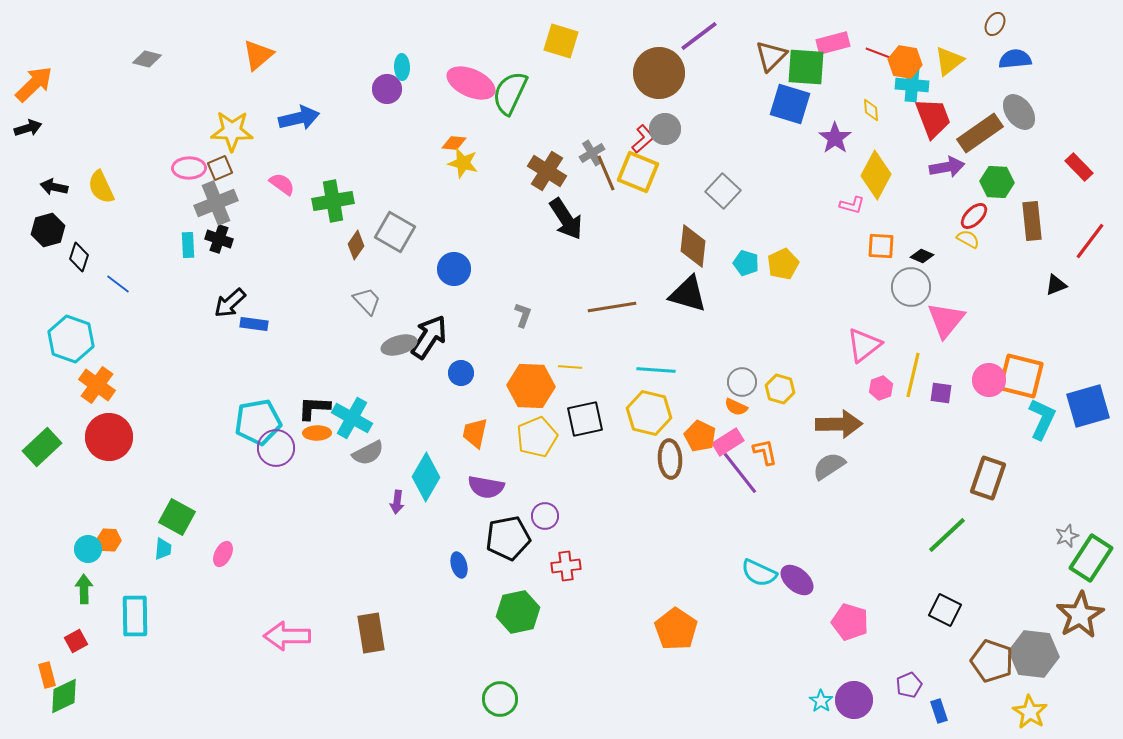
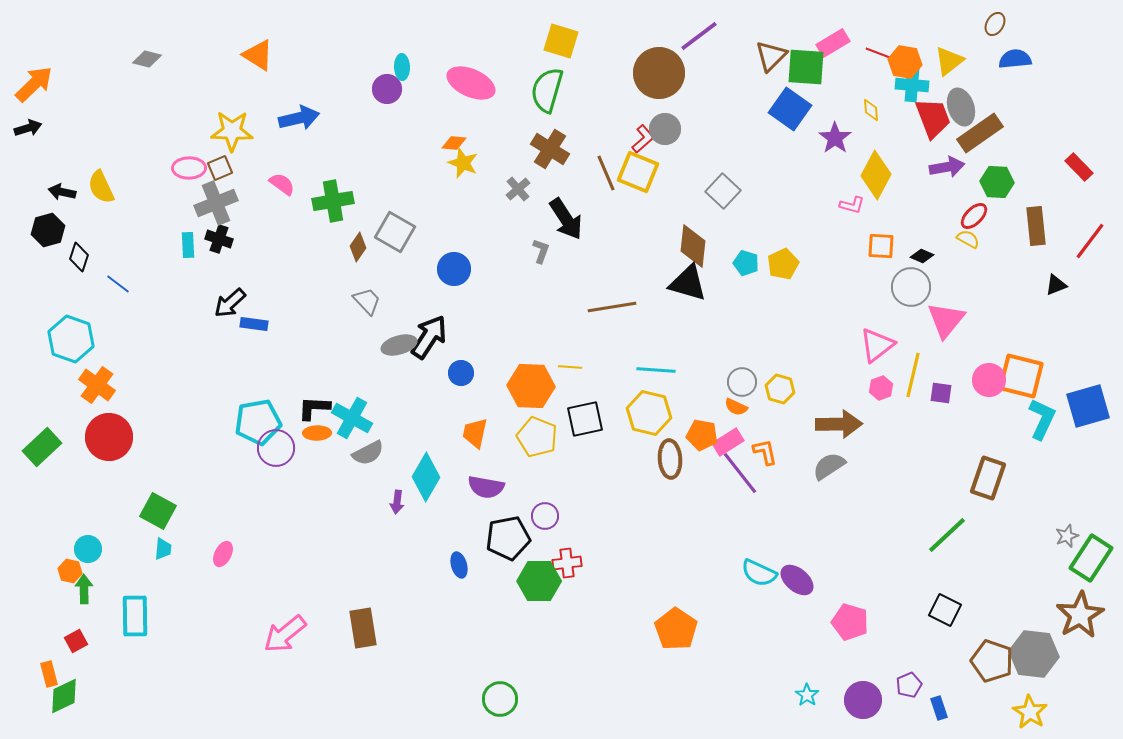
pink rectangle at (833, 43): rotated 16 degrees counterclockwise
orange triangle at (258, 55): rotated 48 degrees counterclockwise
green semicircle at (510, 93): moved 37 px right, 3 px up; rotated 9 degrees counterclockwise
blue square at (790, 104): moved 5 px down; rotated 18 degrees clockwise
gray ellipse at (1019, 112): moved 58 px left, 5 px up; rotated 18 degrees clockwise
gray cross at (592, 153): moved 74 px left, 36 px down; rotated 10 degrees counterclockwise
yellow star at (463, 163): rotated 8 degrees clockwise
brown cross at (547, 171): moved 3 px right, 22 px up
black arrow at (54, 187): moved 8 px right, 5 px down
brown rectangle at (1032, 221): moved 4 px right, 5 px down
brown diamond at (356, 245): moved 2 px right, 2 px down
black triangle at (688, 294): moved 11 px up
gray L-shape at (523, 315): moved 18 px right, 64 px up
pink triangle at (864, 345): moved 13 px right
orange pentagon at (700, 436): moved 2 px right, 1 px up; rotated 16 degrees counterclockwise
yellow pentagon at (537, 437): rotated 27 degrees counterclockwise
green square at (177, 517): moved 19 px left, 6 px up
orange hexagon at (109, 540): moved 39 px left, 31 px down; rotated 10 degrees clockwise
red cross at (566, 566): moved 1 px right, 3 px up
green hexagon at (518, 612): moved 21 px right, 31 px up; rotated 12 degrees clockwise
brown rectangle at (371, 633): moved 8 px left, 5 px up
pink arrow at (287, 636): moved 2 px left, 2 px up; rotated 39 degrees counterclockwise
orange rectangle at (47, 675): moved 2 px right, 1 px up
purple circle at (854, 700): moved 9 px right
cyan star at (821, 701): moved 14 px left, 6 px up
blue rectangle at (939, 711): moved 3 px up
